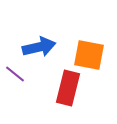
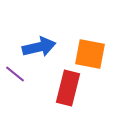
orange square: moved 1 px right, 1 px up
